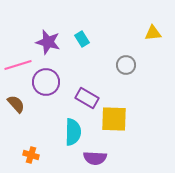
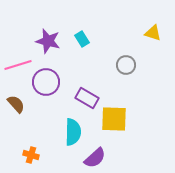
yellow triangle: rotated 24 degrees clockwise
purple star: moved 1 px up
purple semicircle: rotated 45 degrees counterclockwise
